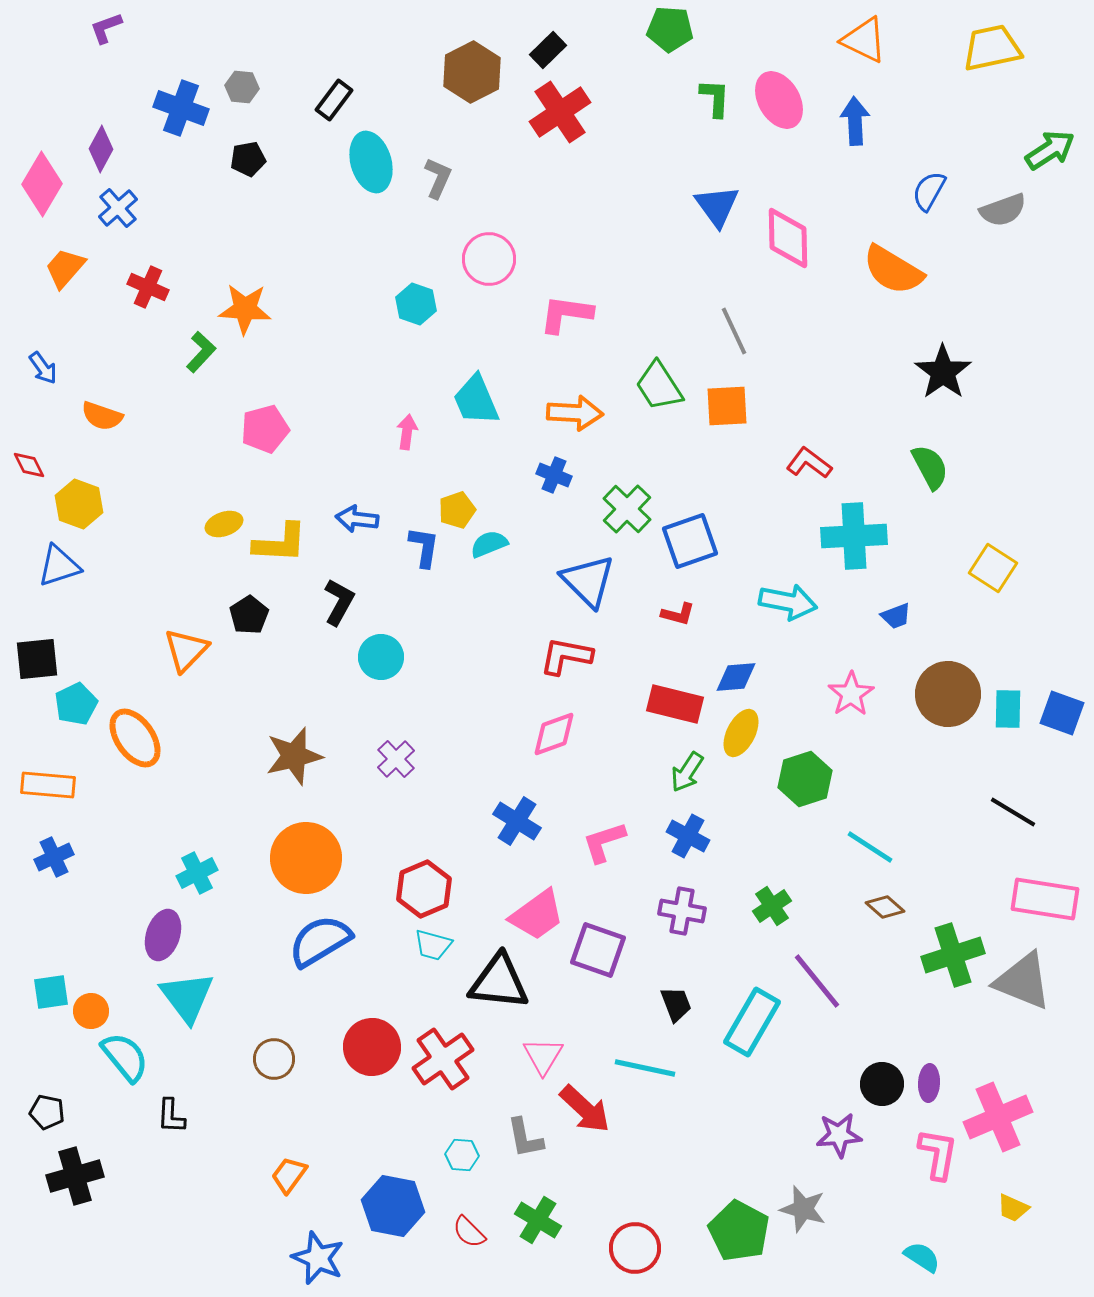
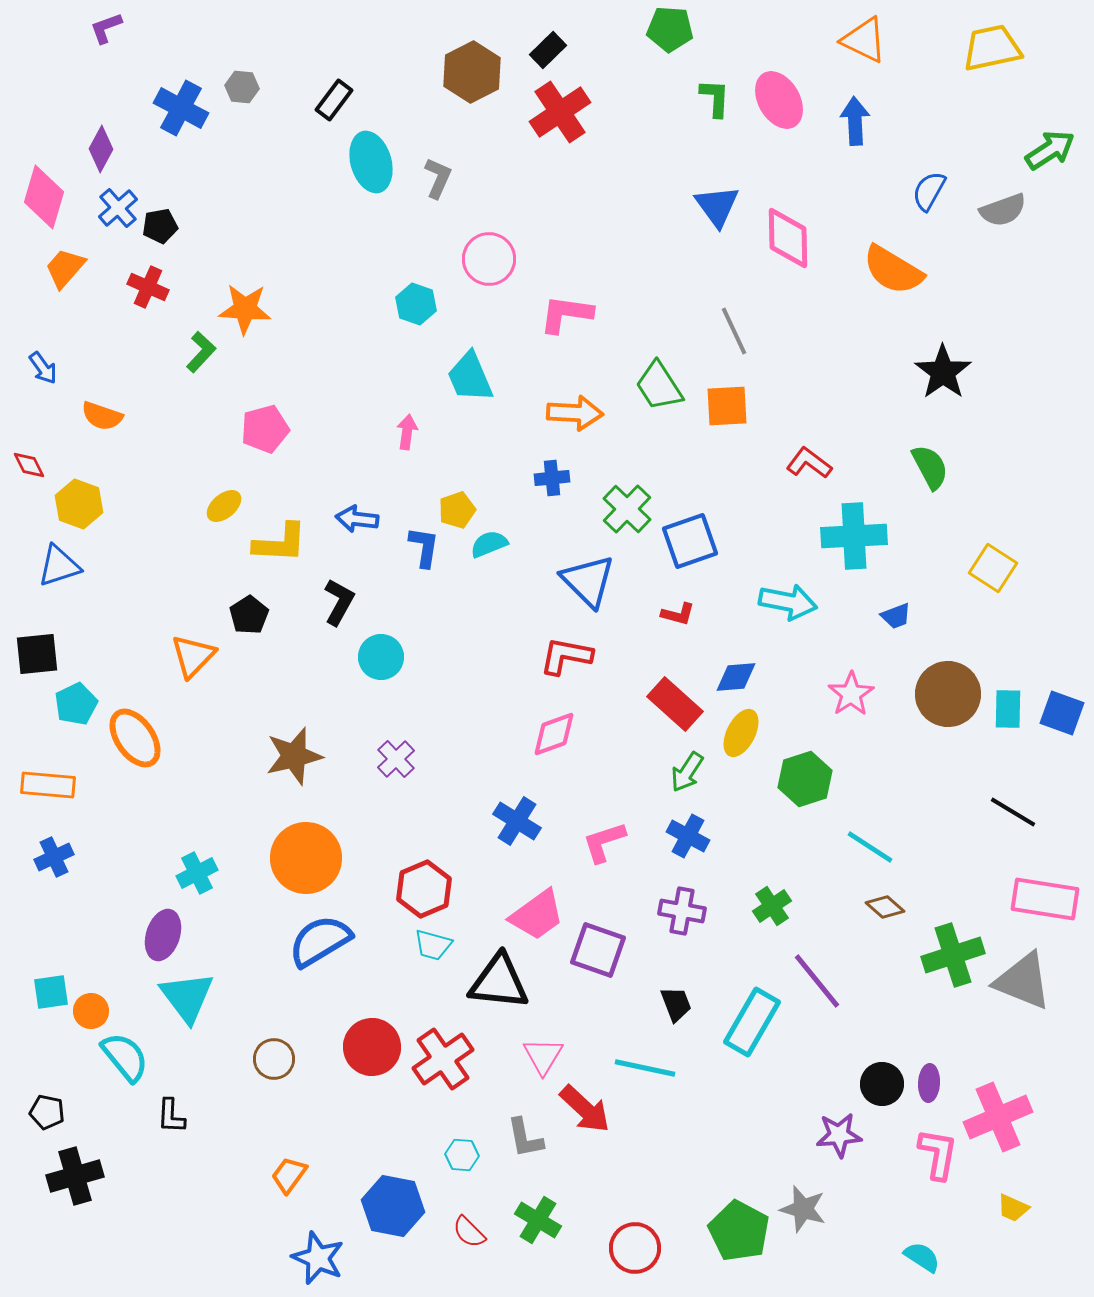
blue cross at (181, 108): rotated 8 degrees clockwise
black pentagon at (248, 159): moved 88 px left, 67 px down
pink diamond at (42, 184): moved 2 px right, 13 px down; rotated 14 degrees counterclockwise
cyan trapezoid at (476, 400): moved 6 px left, 23 px up
blue cross at (554, 475): moved 2 px left, 3 px down; rotated 28 degrees counterclockwise
yellow ellipse at (224, 524): moved 18 px up; rotated 21 degrees counterclockwise
orange triangle at (186, 650): moved 7 px right, 6 px down
black square at (37, 659): moved 5 px up
red rectangle at (675, 704): rotated 28 degrees clockwise
